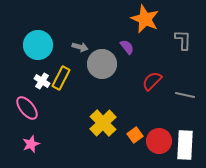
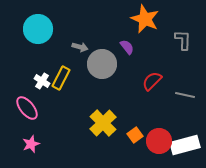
cyan circle: moved 16 px up
white rectangle: rotated 72 degrees clockwise
